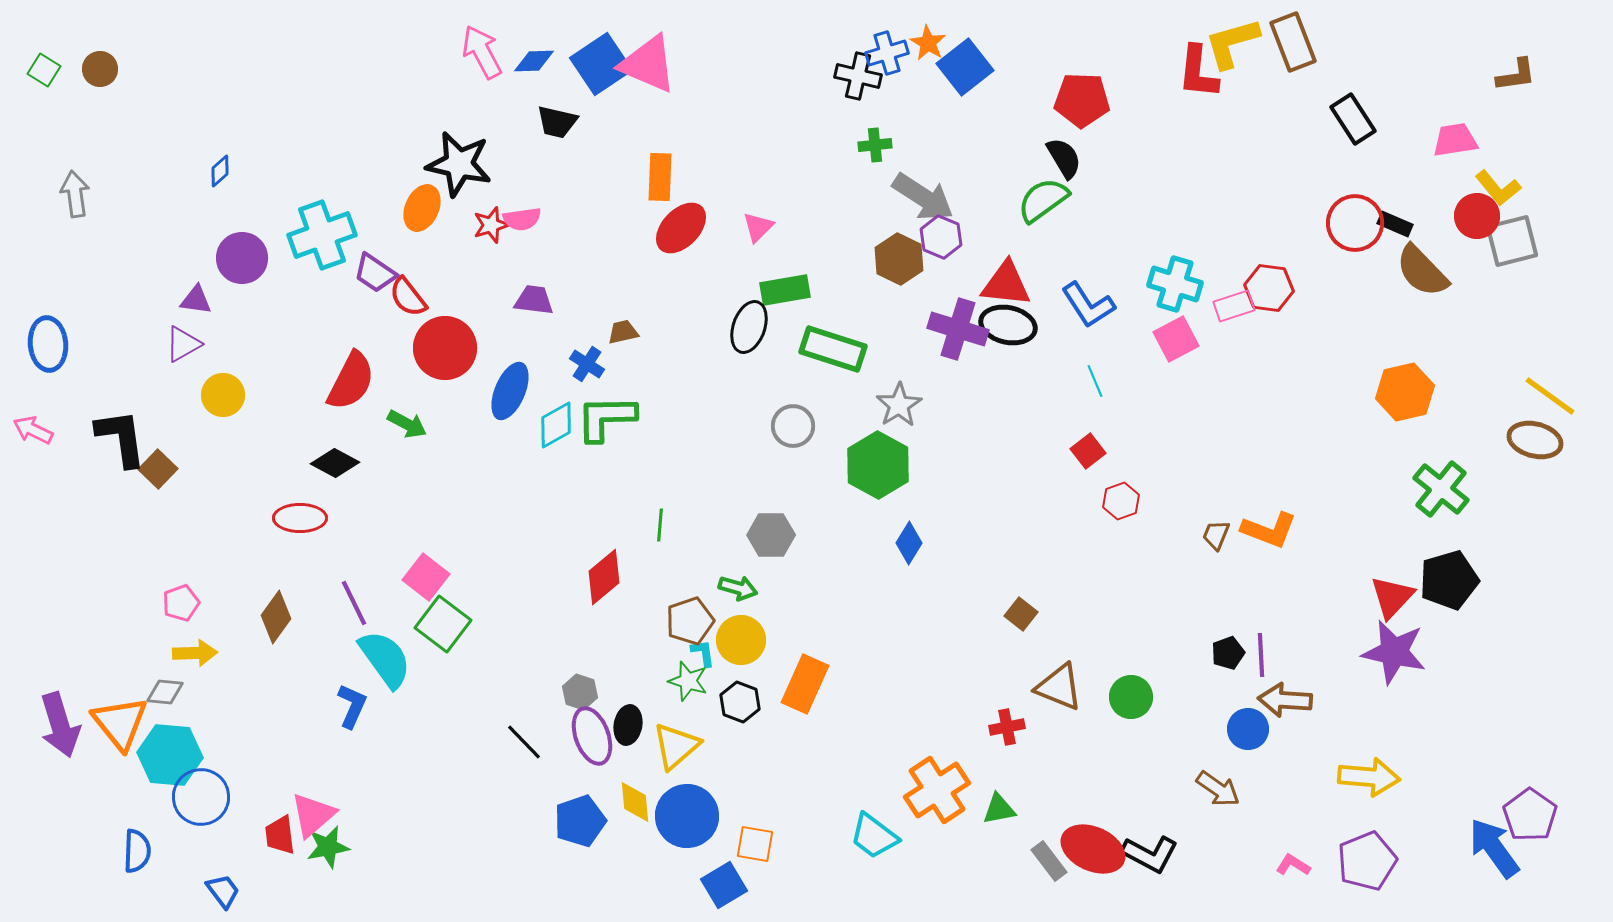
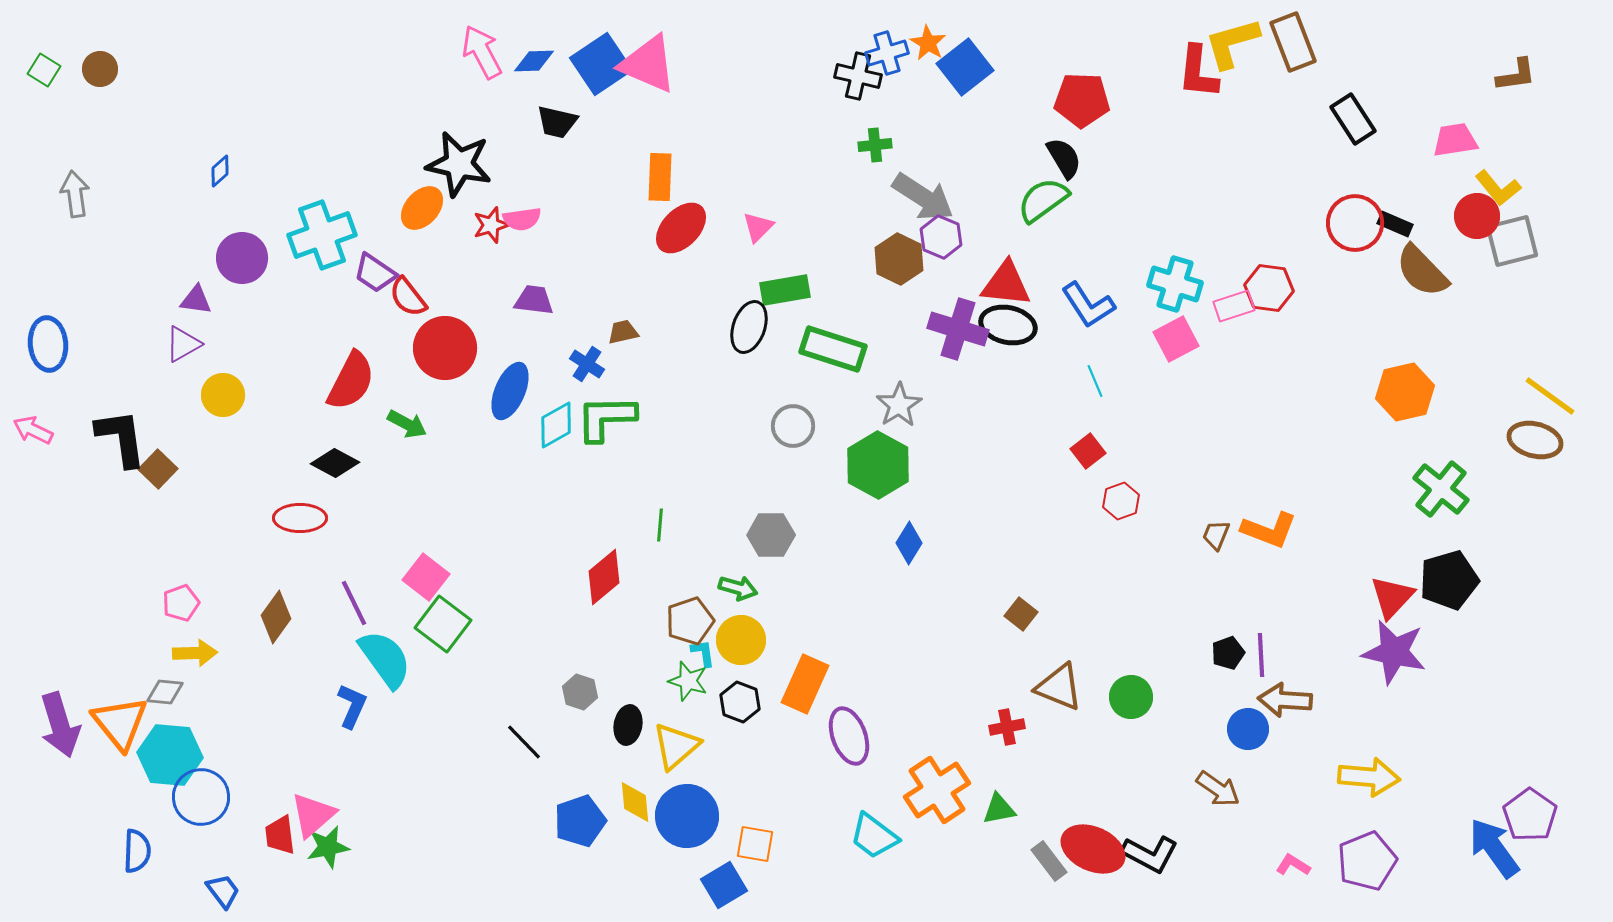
orange ellipse at (422, 208): rotated 18 degrees clockwise
purple ellipse at (592, 736): moved 257 px right
